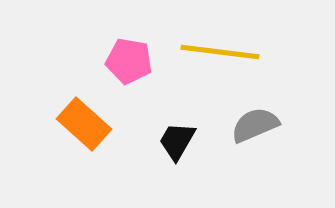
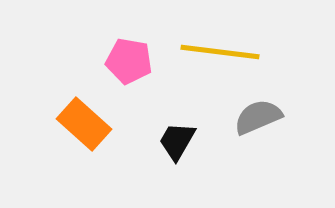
gray semicircle: moved 3 px right, 8 px up
